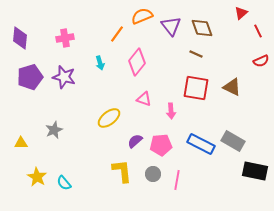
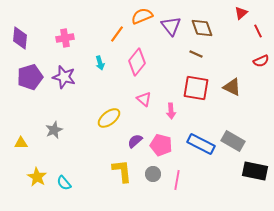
pink triangle: rotated 21 degrees clockwise
pink pentagon: rotated 20 degrees clockwise
